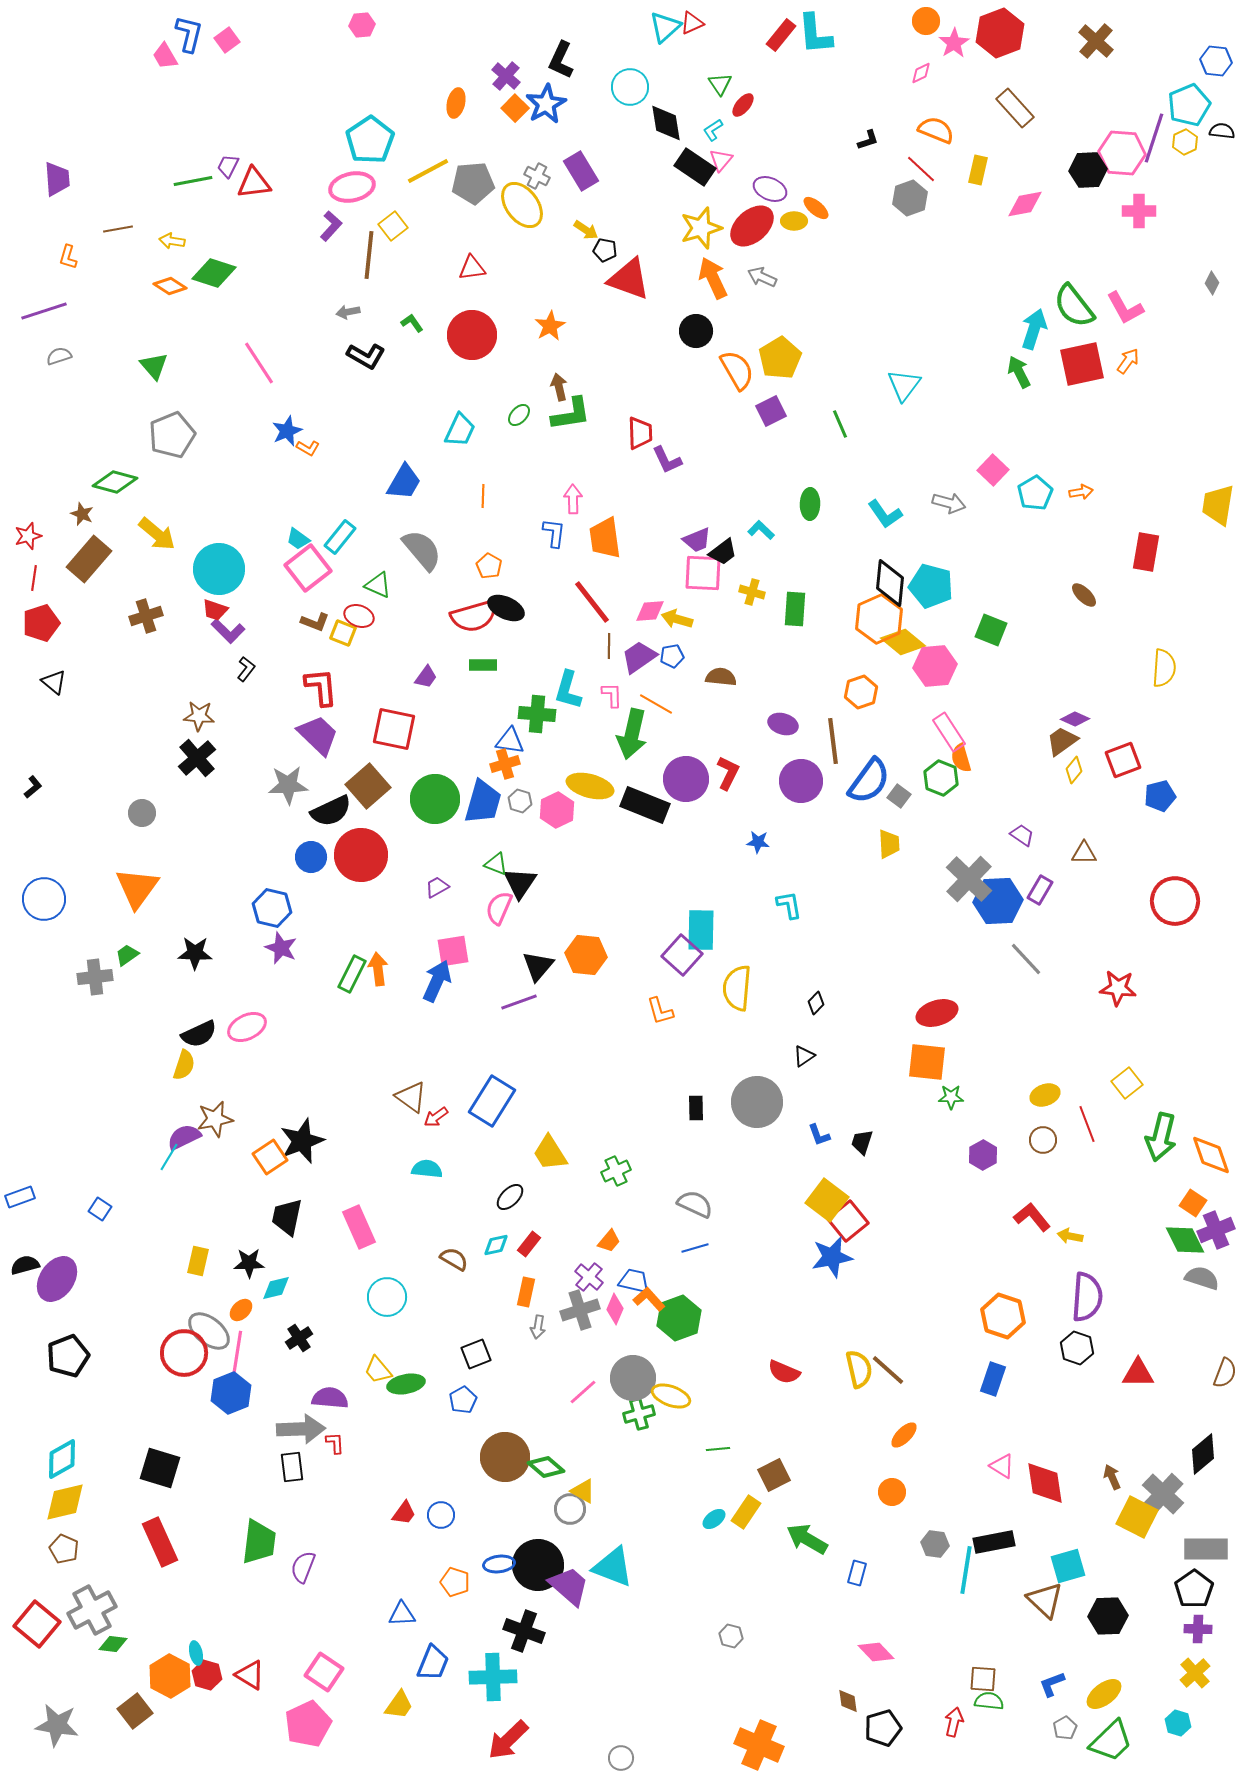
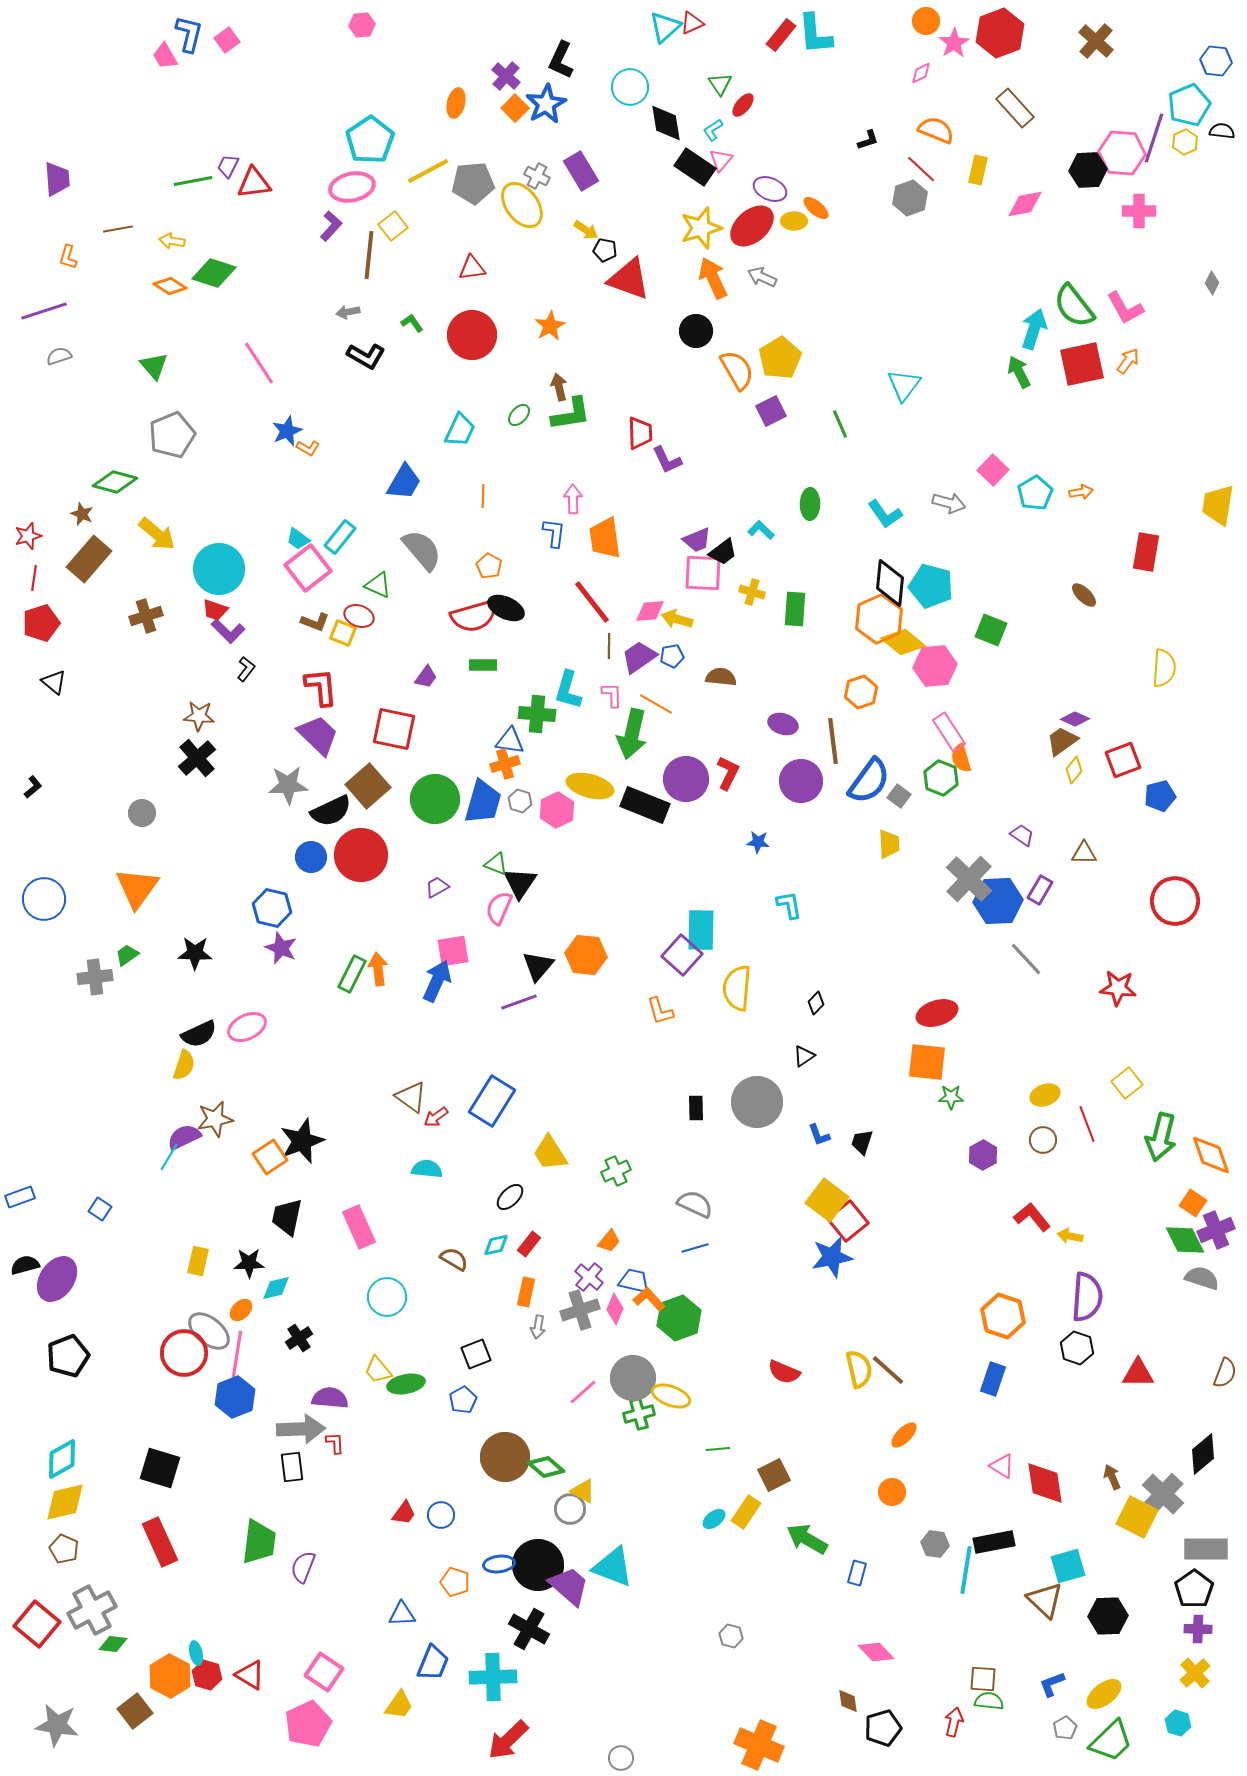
blue hexagon at (231, 1393): moved 4 px right, 4 px down
black cross at (524, 1631): moved 5 px right, 2 px up; rotated 9 degrees clockwise
